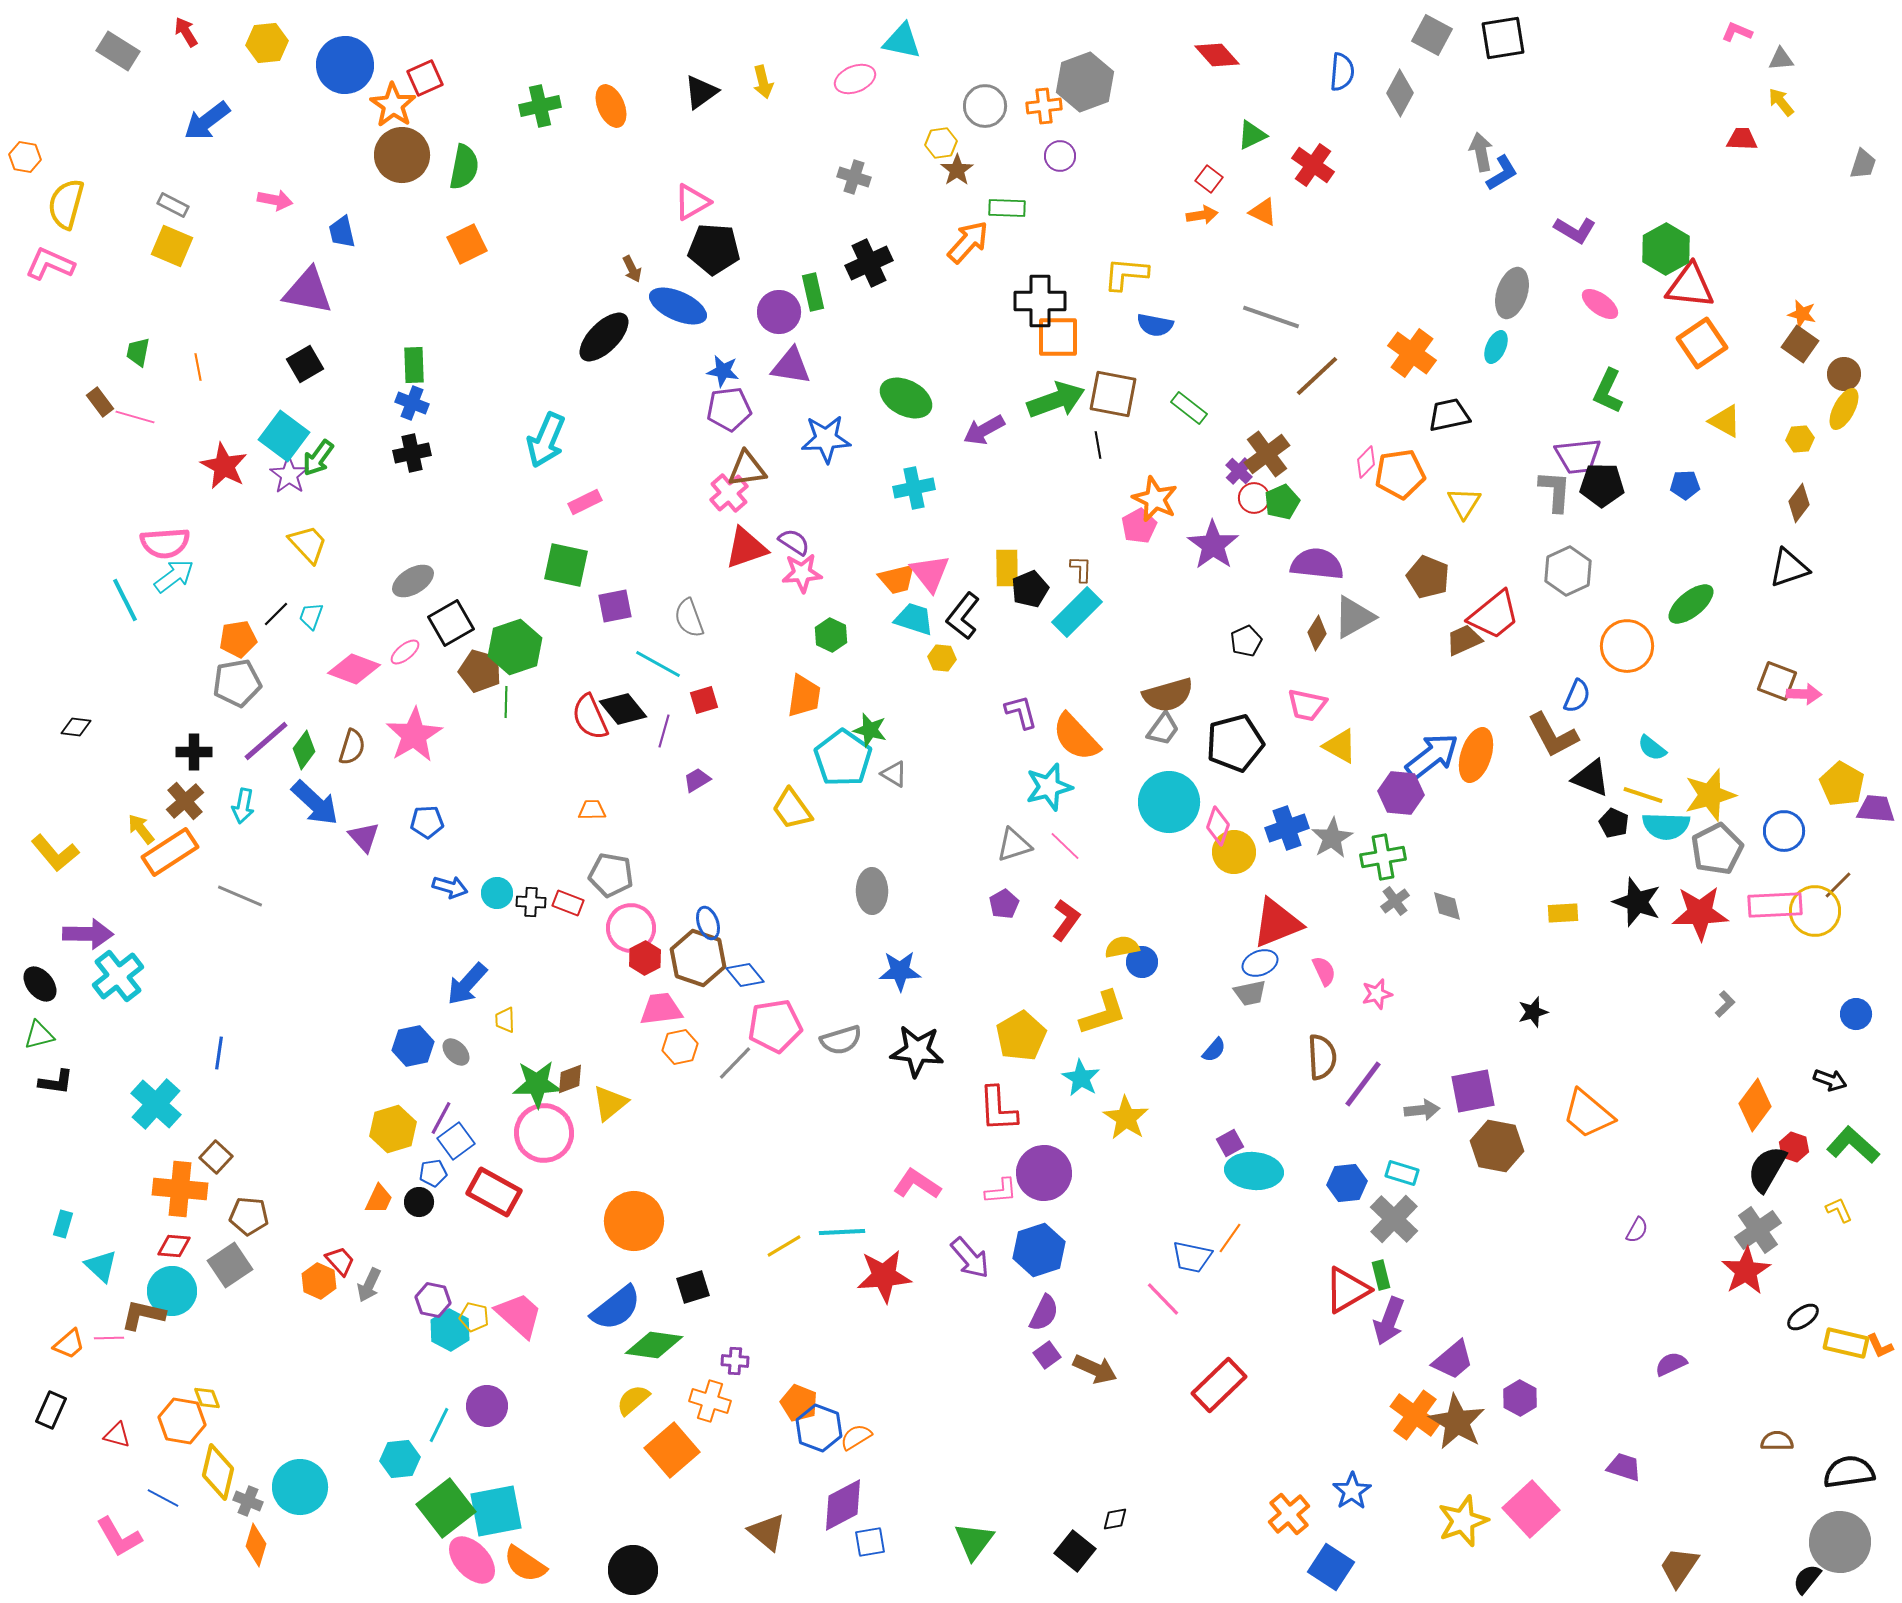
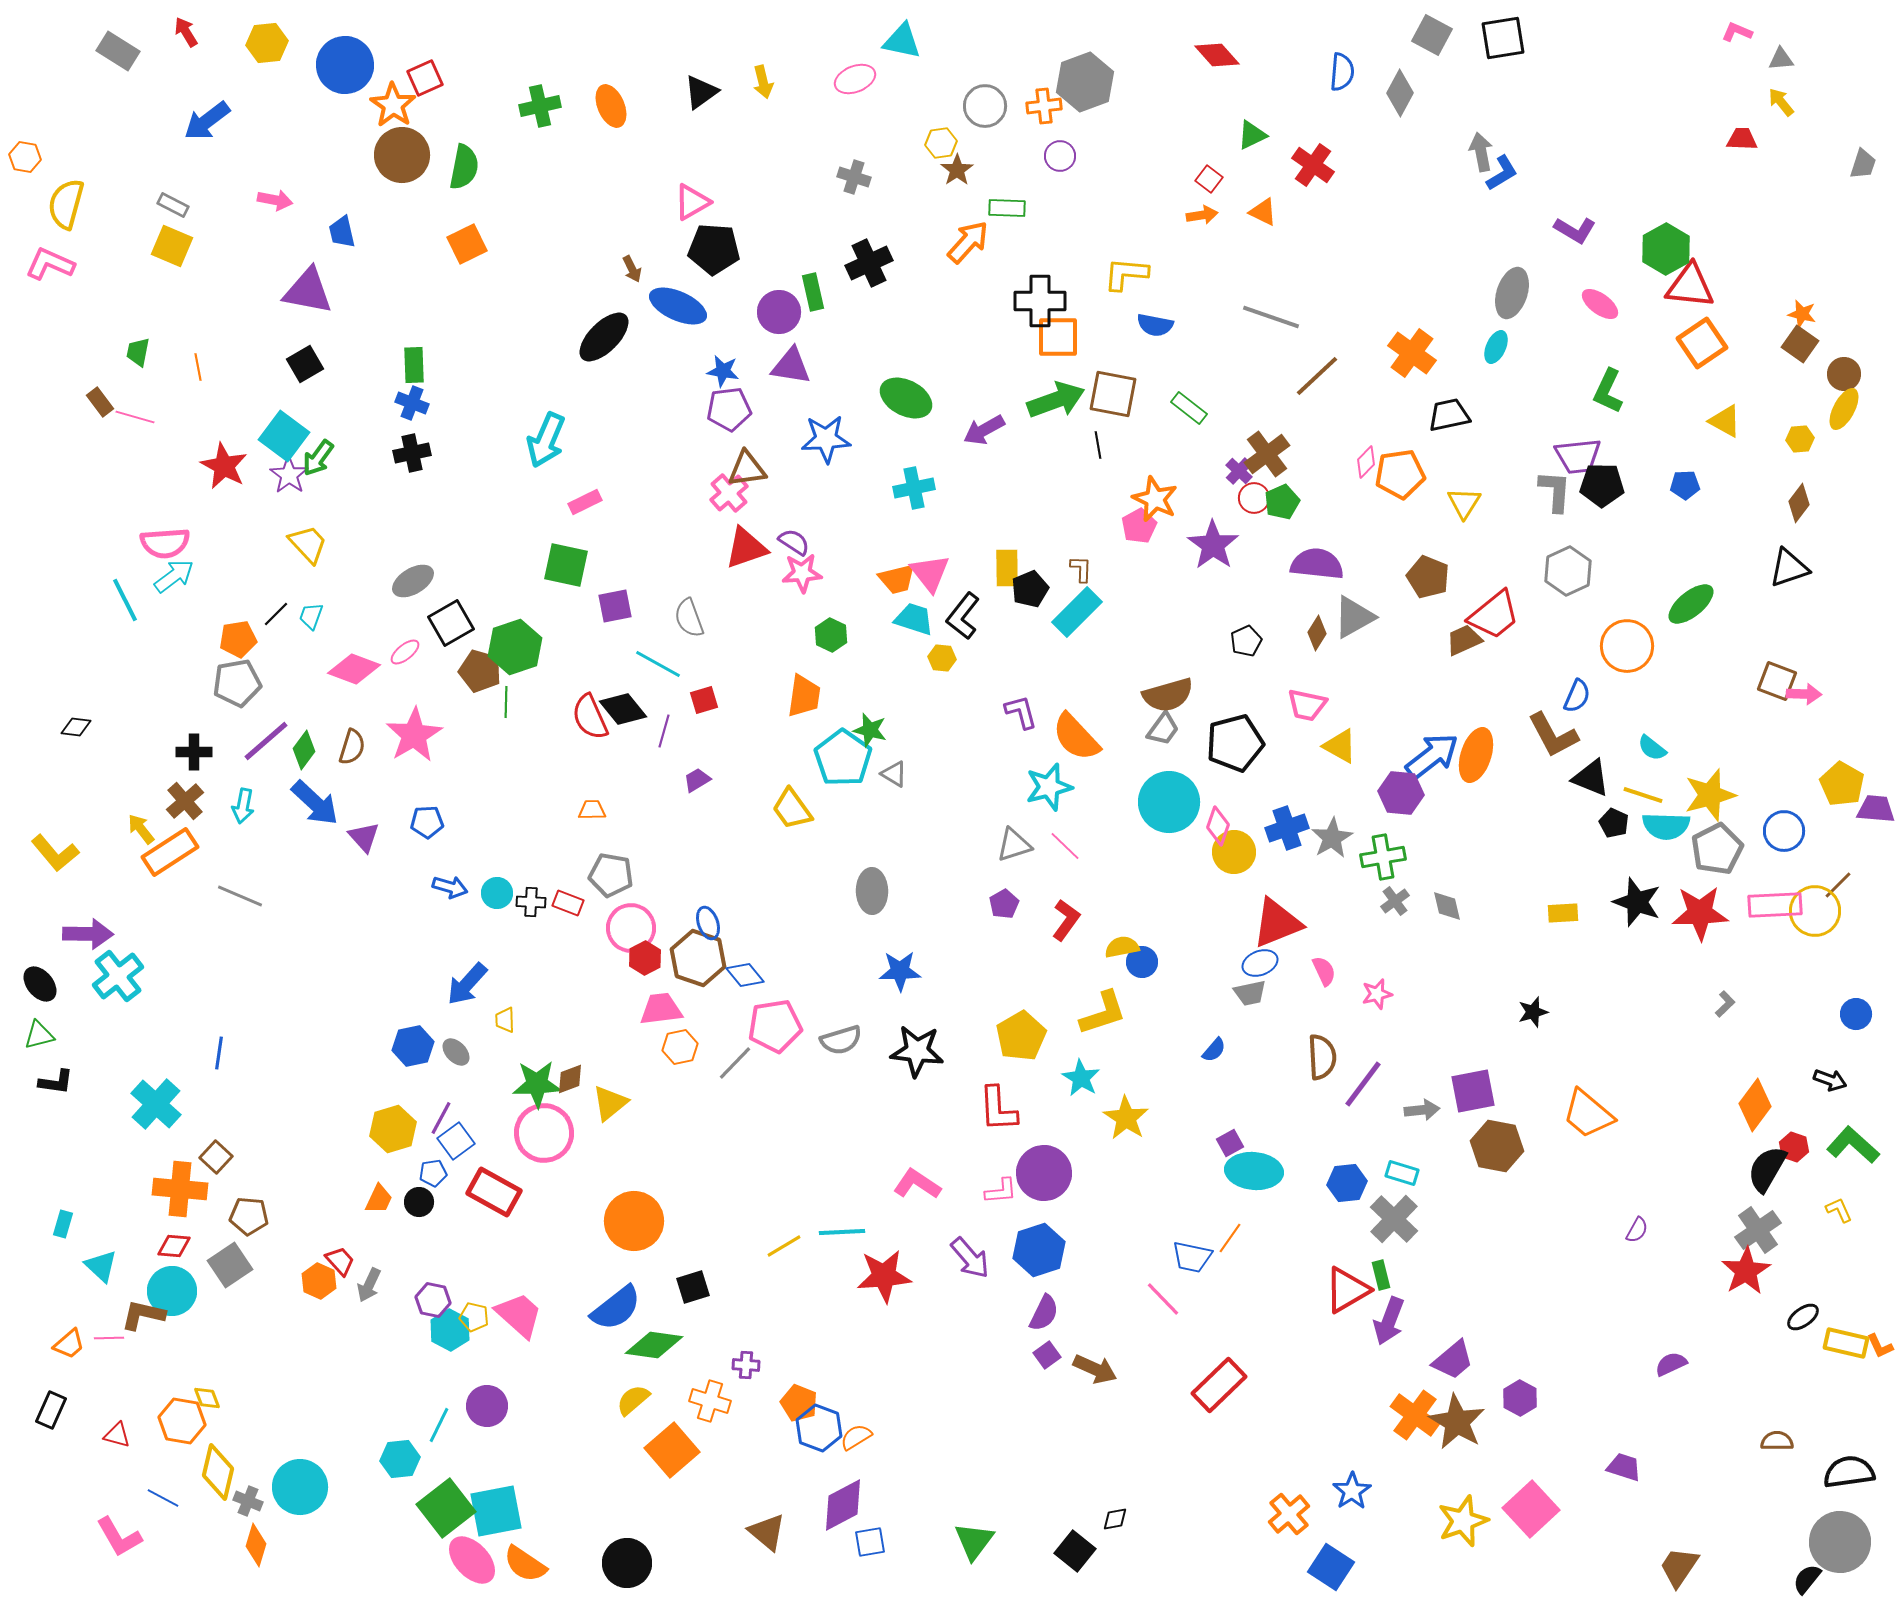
purple cross at (735, 1361): moved 11 px right, 4 px down
black circle at (633, 1570): moved 6 px left, 7 px up
